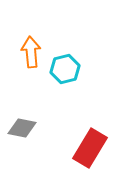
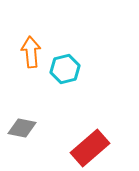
red rectangle: rotated 18 degrees clockwise
